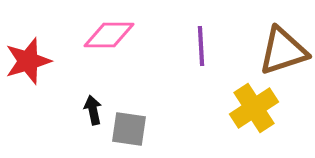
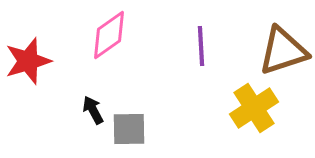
pink diamond: rotated 36 degrees counterclockwise
black arrow: rotated 16 degrees counterclockwise
gray square: rotated 9 degrees counterclockwise
